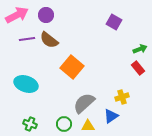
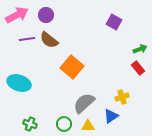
cyan ellipse: moved 7 px left, 1 px up
